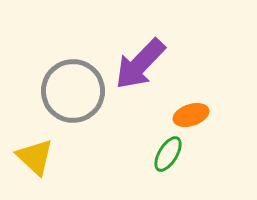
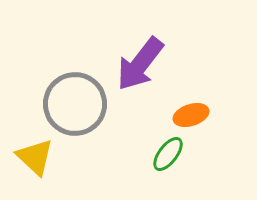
purple arrow: rotated 6 degrees counterclockwise
gray circle: moved 2 px right, 13 px down
green ellipse: rotated 6 degrees clockwise
